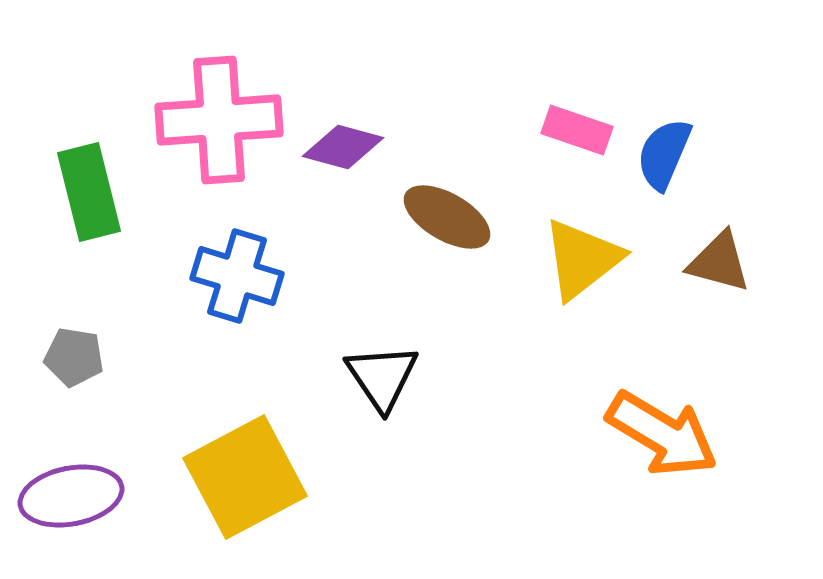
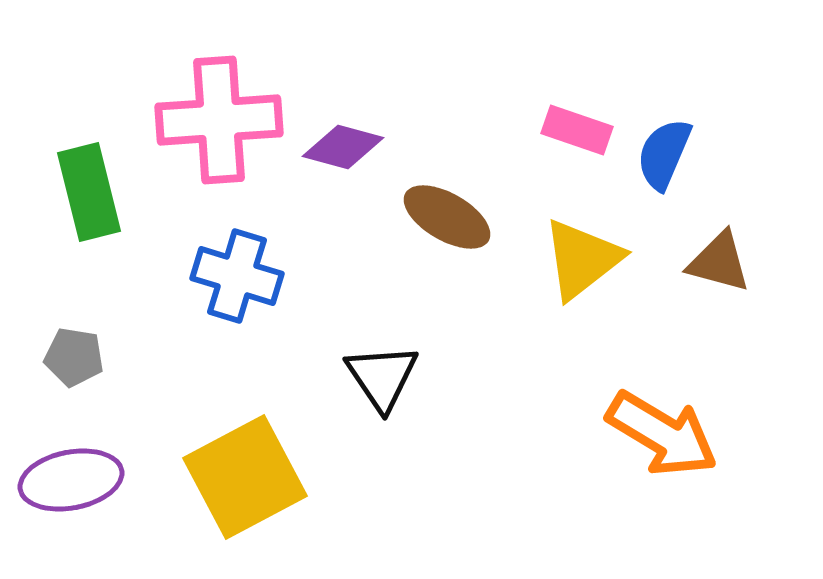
purple ellipse: moved 16 px up
